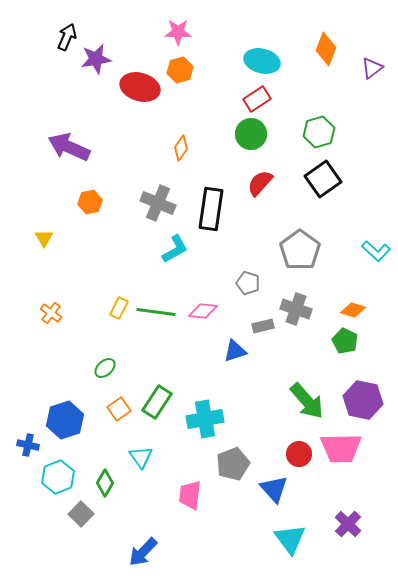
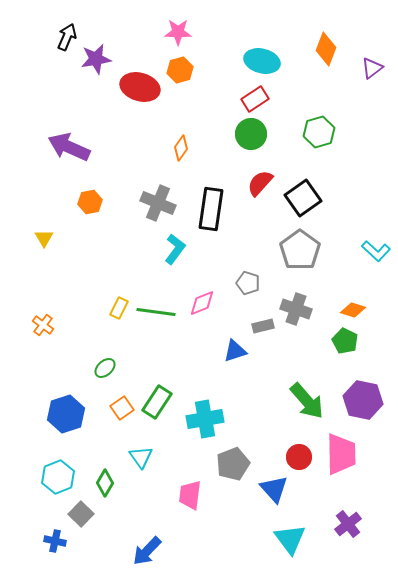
red rectangle at (257, 99): moved 2 px left
black square at (323, 179): moved 20 px left, 19 px down
cyan L-shape at (175, 249): rotated 24 degrees counterclockwise
pink diamond at (203, 311): moved 1 px left, 8 px up; rotated 28 degrees counterclockwise
orange cross at (51, 313): moved 8 px left, 12 px down
orange square at (119, 409): moved 3 px right, 1 px up
blue hexagon at (65, 420): moved 1 px right, 6 px up
blue cross at (28, 445): moved 27 px right, 96 px down
pink trapezoid at (341, 448): moved 6 px down; rotated 90 degrees counterclockwise
red circle at (299, 454): moved 3 px down
purple cross at (348, 524): rotated 8 degrees clockwise
blue arrow at (143, 552): moved 4 px right, 1 px up
